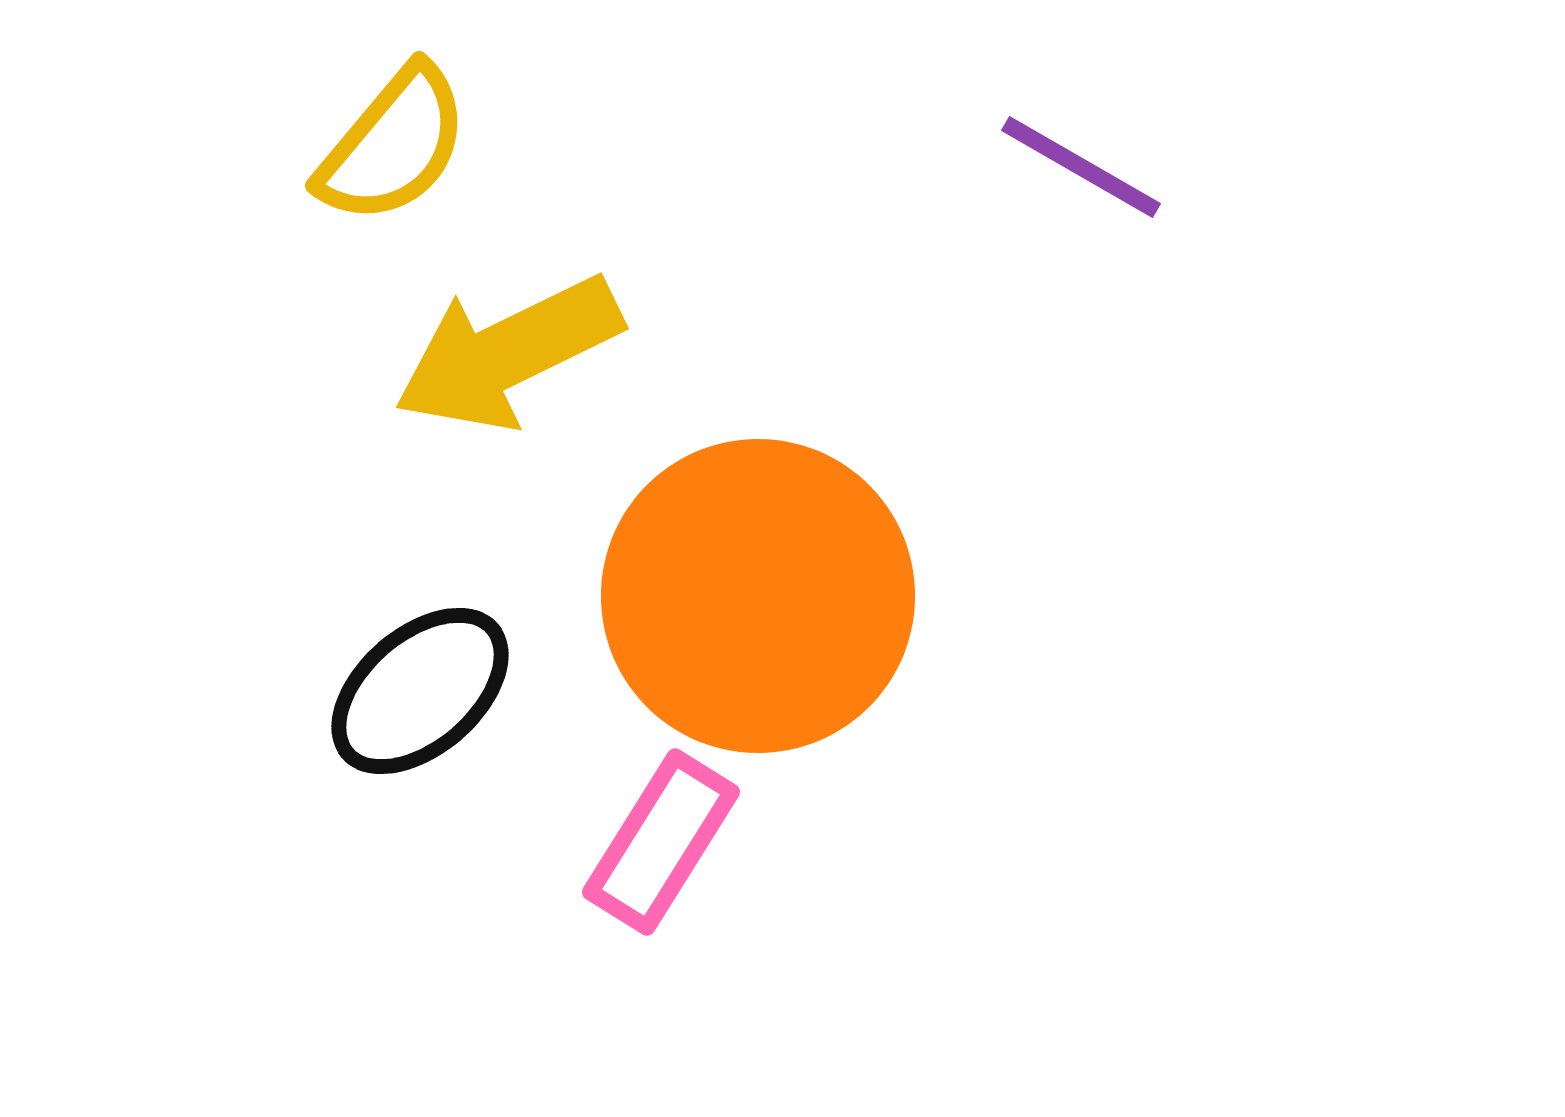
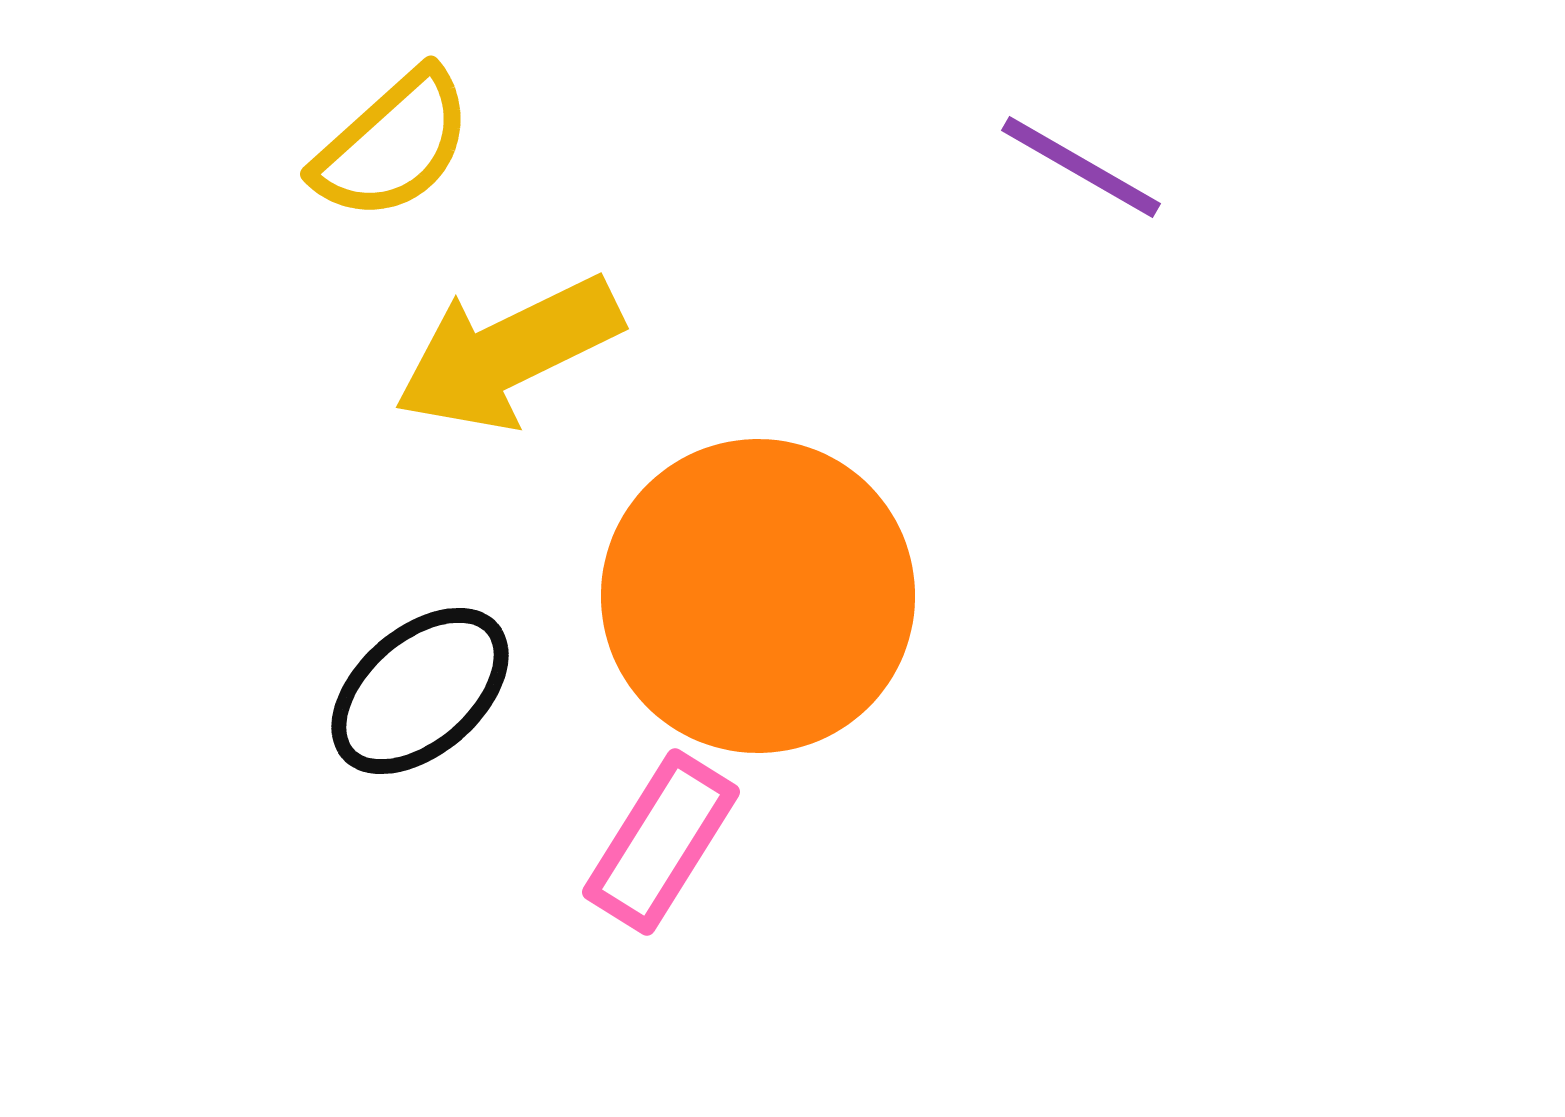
yellow semicircle: rotated 8 degrees clockwise
